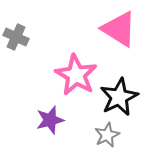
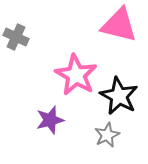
pink triangle: moved 4 px up; rotated 18 degrees counterclockwise
black star: moved 1 px up; rotated 18 degrees counterclockwise
